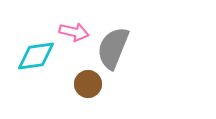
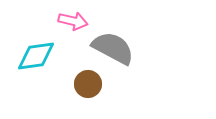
pink arrow: moved 1 px left, 11 px up
gray semicircle: rotated 96 degrees clockwise
